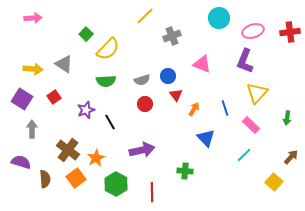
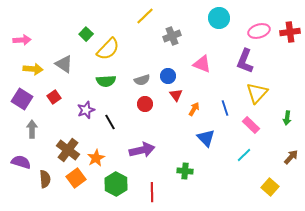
pink arrow: moved 11 px left, 22 px down
pink ellipse: moved 6 px right
yellow square: moved 4 px left, 5 px down
